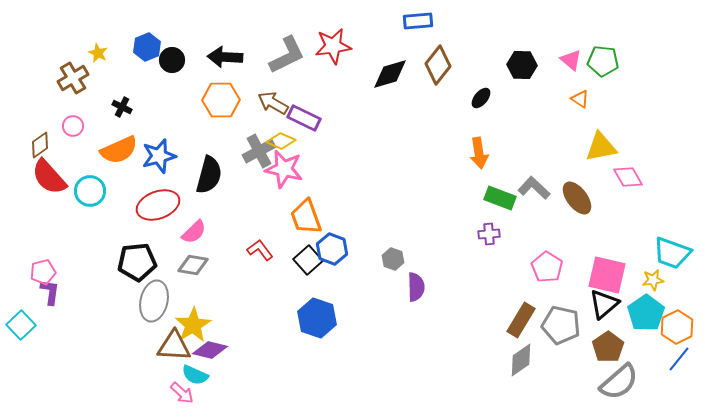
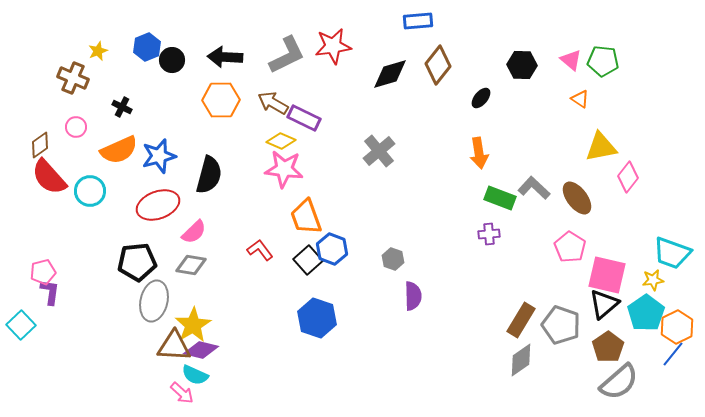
yellow star at (98, 53): moved 2 px up; rotated 24 degrees clockwise
brown cross at (73, 78): rotated 36 degrees counterclockwise
pink circle at (73, 126): moved 3 px right, 1 px down
gray cross at (259, 151): moved 120 px right; rotated 12 degrees counterclockwise
pink star at (284, 169): rotated 6 degrees counterclockwise
pink diamond at (628, 177): rotated 68 degrees clockwise
gray diamond at (193, 265): moved 2 px left
pink pentagon at (547, 267): moved 23 px right, 20 px up
purple semicircle at (416, 287): moved 3 px left, 9 px down
gray pentagon at (561, 325): rotated 6 degrees clockwise
purple diamond at (210, 350): moved 9 px left
blue line at (679, 359): moved 6 px left, 5 px up
